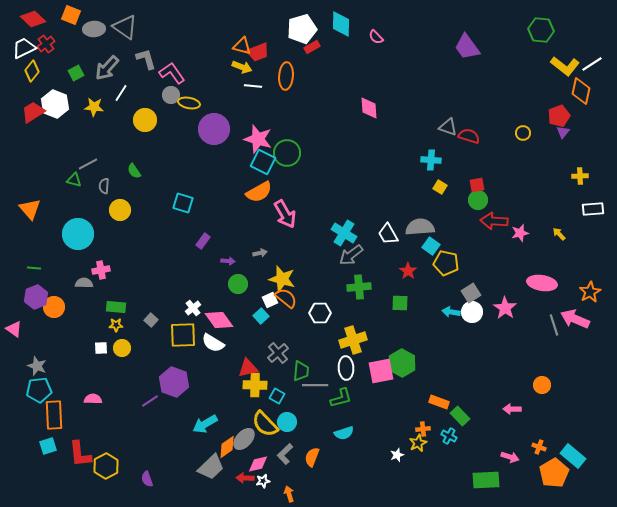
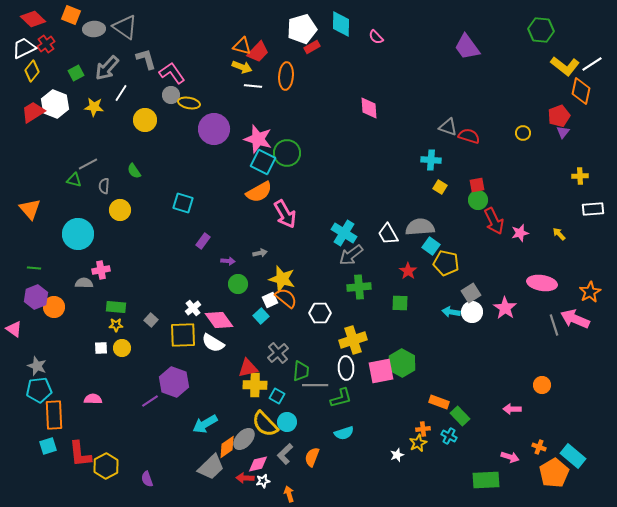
red trapezoid at (258, 52): rotated 25 degrees counterclockwise
red arrow at (494, 221): rotated 120 degrees counterclockwise
